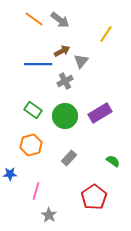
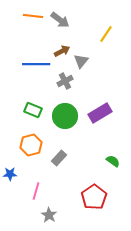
orange line: moved 1 px left, 3 px up; rotated 30 degrees counterclockwise
blue line: moved 2 px left
green rectangle: rotated 12 degrees counterclockwise
gray rectangle: moved 10 px left
